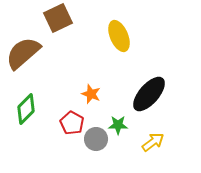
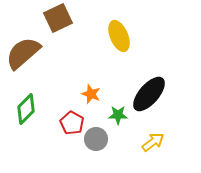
green star: moved 10 px up
